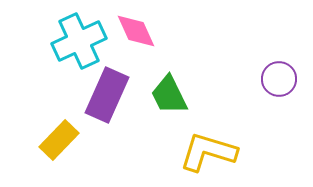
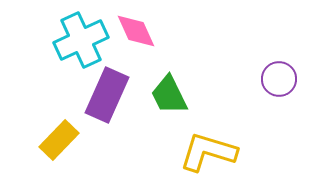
cyan cross: moved 2 px right, 1 px up
